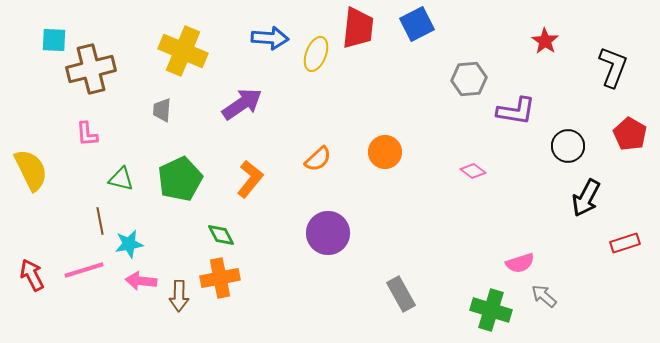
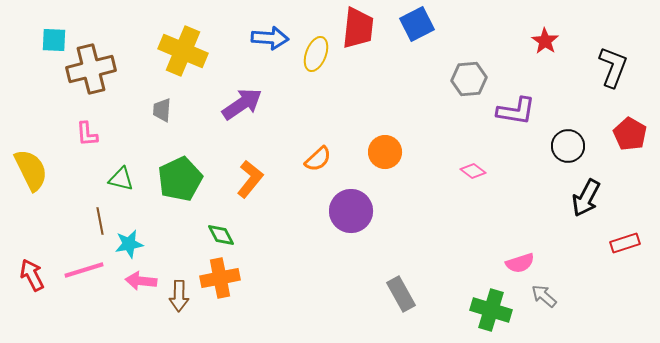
purple circle: moved 23 px right, 22 px up
